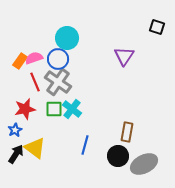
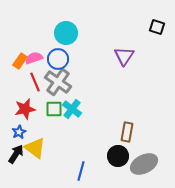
cyan circle: moved 1 px left, 5 px up
blue star: moved 4 px right, 2 px down
blue line: moved 4 px left, 26 px down
